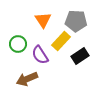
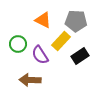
orange triangle: rotated 30 degrees counterclockwise
brown arrow: moved 3 px right, 1 px down; rotated 25 degrees clockwise
